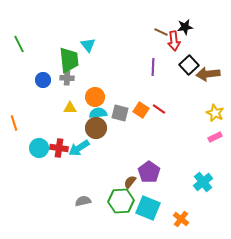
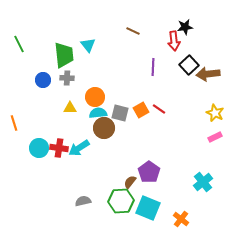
brown line: moved 28 px left, 1 px up
green trapezoid: moved 5 px left, 5 px up
orange square: rotated 28 degrees clockwise
brown circle: moved 8 px right
